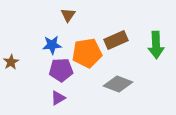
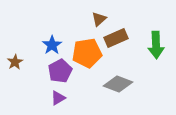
brown triangle: moved 31 px right, 4 px down; rotated 14 degrees clockwise
brown rectangle: moved 2 px up
blue star: rotated 30 degrees counterclockwise
brown star: moved 4 px right
purple pentagon: moved 1 px left, 1 px down; rotated 25 degrees counterclockwise
